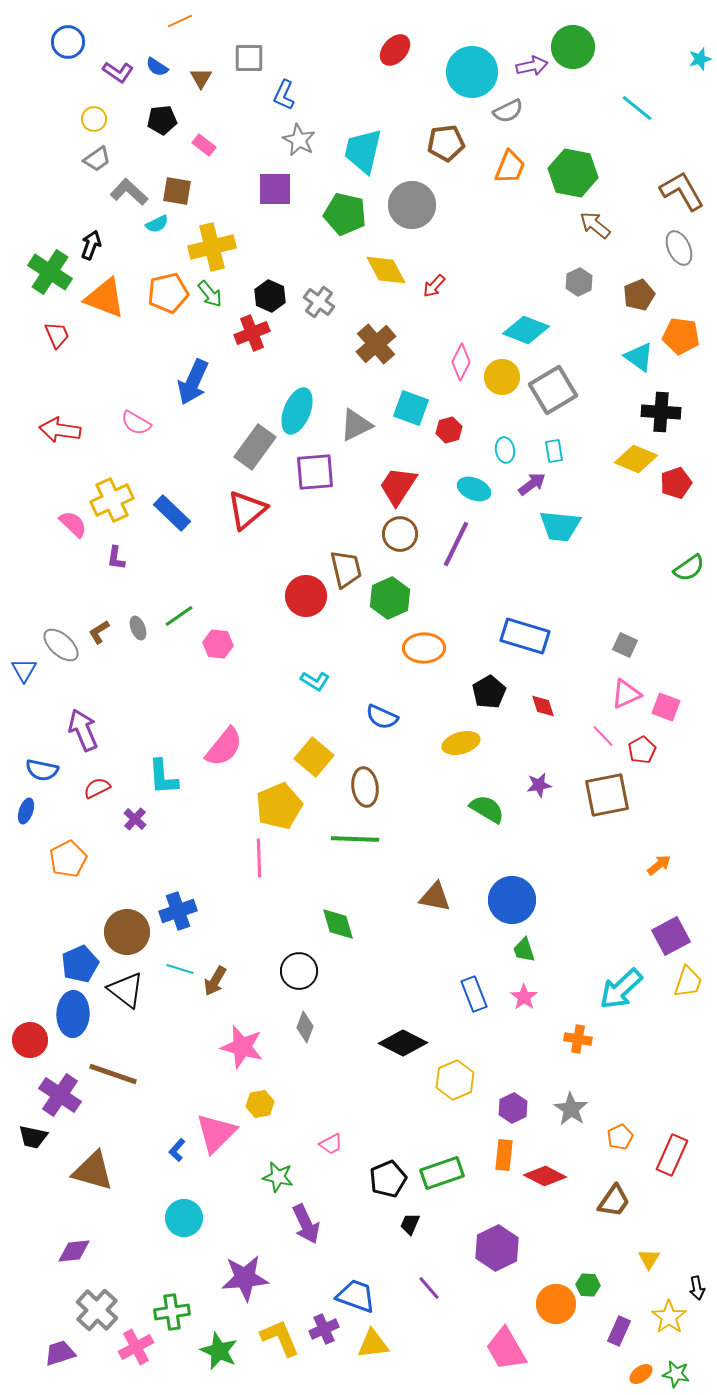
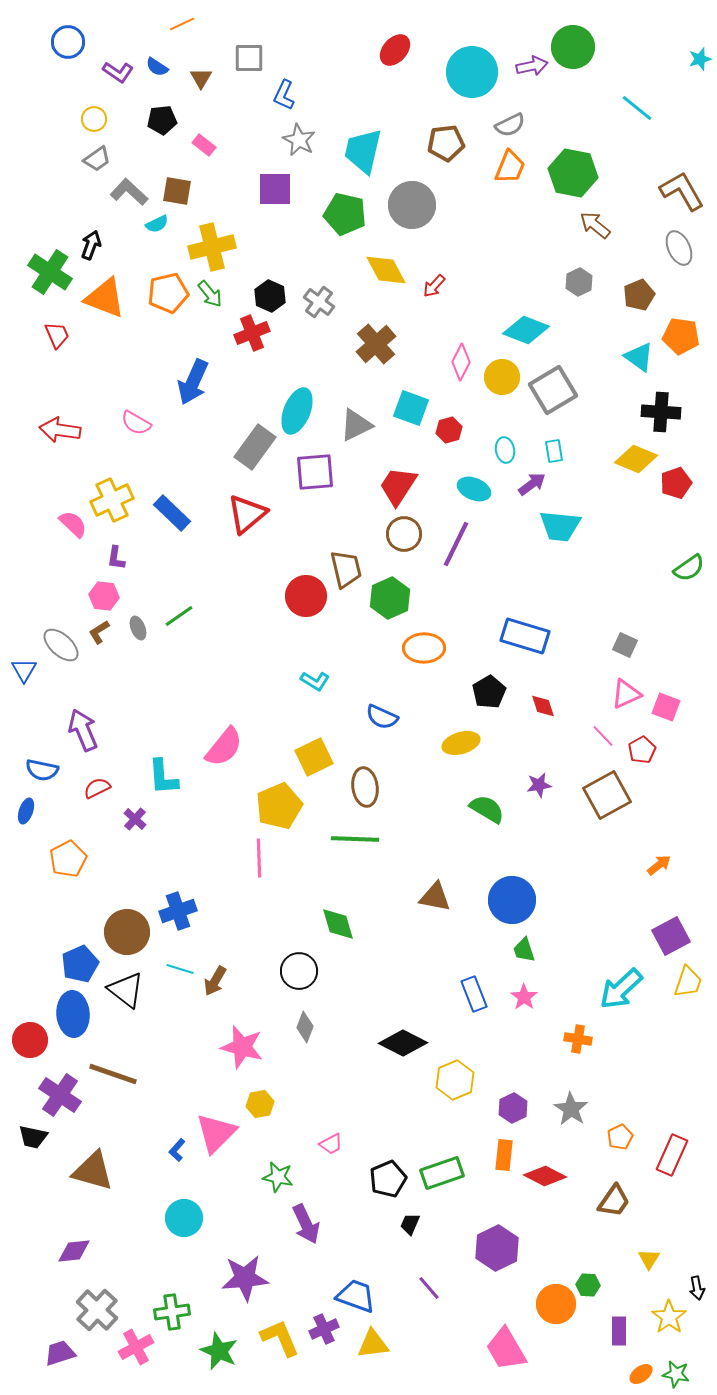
orange line at (180, 21): moved 2 px right, 3 px down
gray semicircle at (508, 111): moved 2 px right, 14 px down
red triangle at (247, 510): moved 4 px down
brown circle at (400, 534): moved 4 px right
pink hexagon at (218, 644): moved 114 px left, 48 px up
yellow square at (314, 757): rotated 24 degrees clockwise
brown square at (607, 795): rotated 18 degrees counterclockwise
blue ellipse at (73, 1014): rotated 6 degrees counterclockwise
purple rectangle at (619, 1331): rotated 24 degrees counterclockwise
